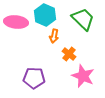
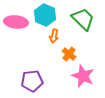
purple pentagon: moved 2 px left, 3 px down; rotated 10 degrees counterclockwise
